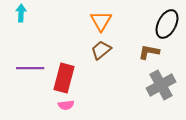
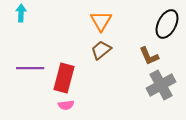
brown L-shape: moved 4 px down; rotated 125 degrees counterclockwise
